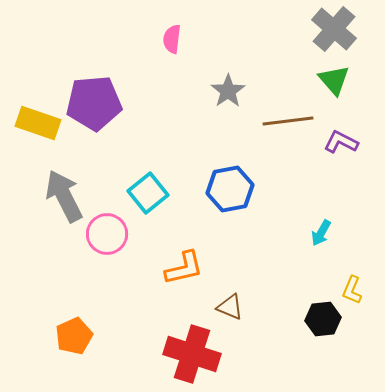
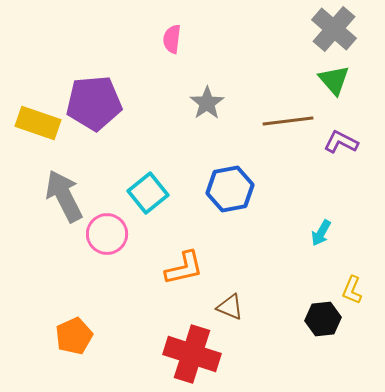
gray star: moved 21 px left, 12 px down
